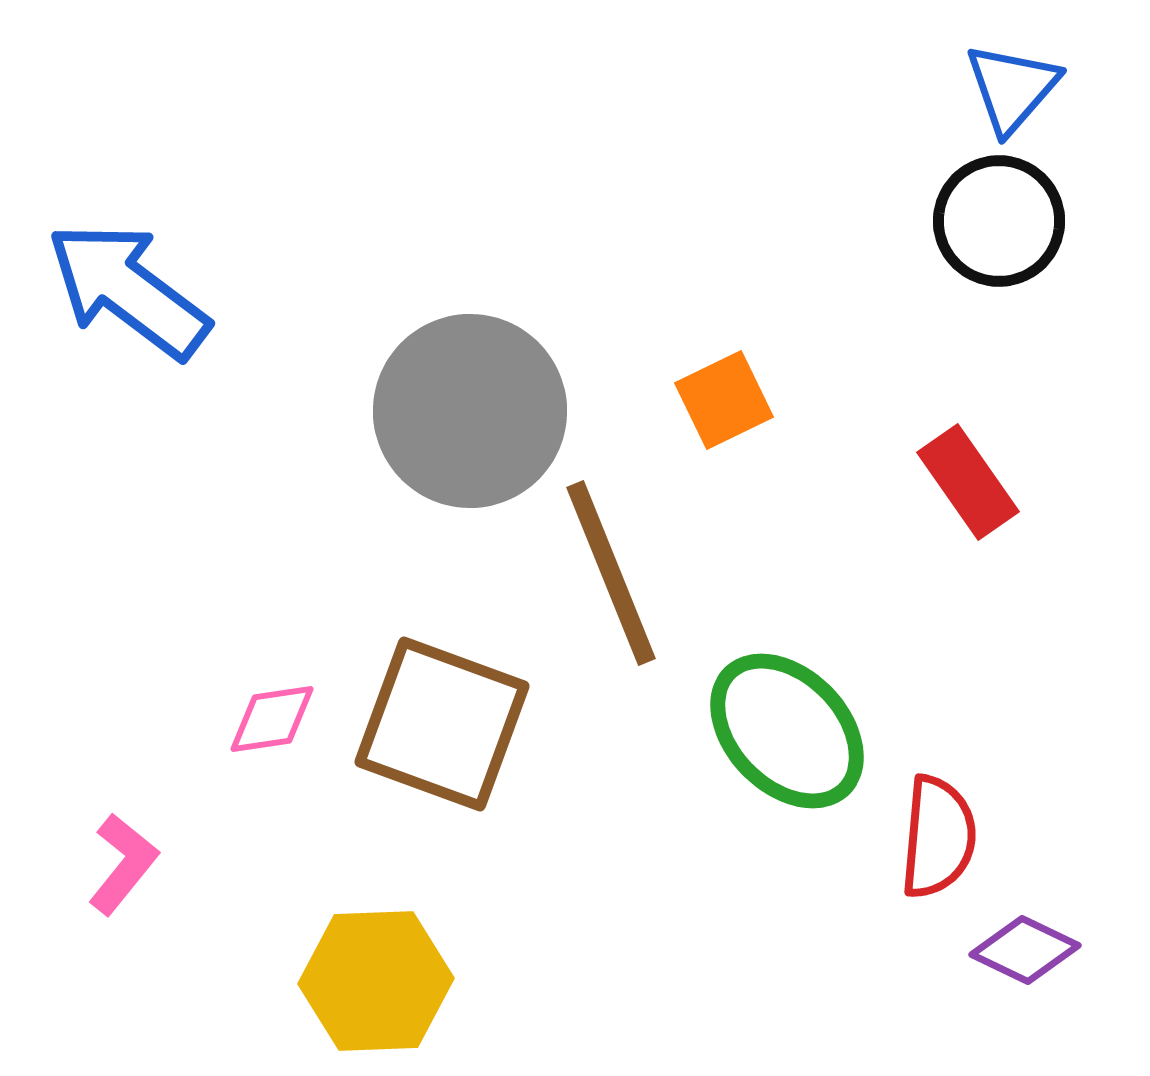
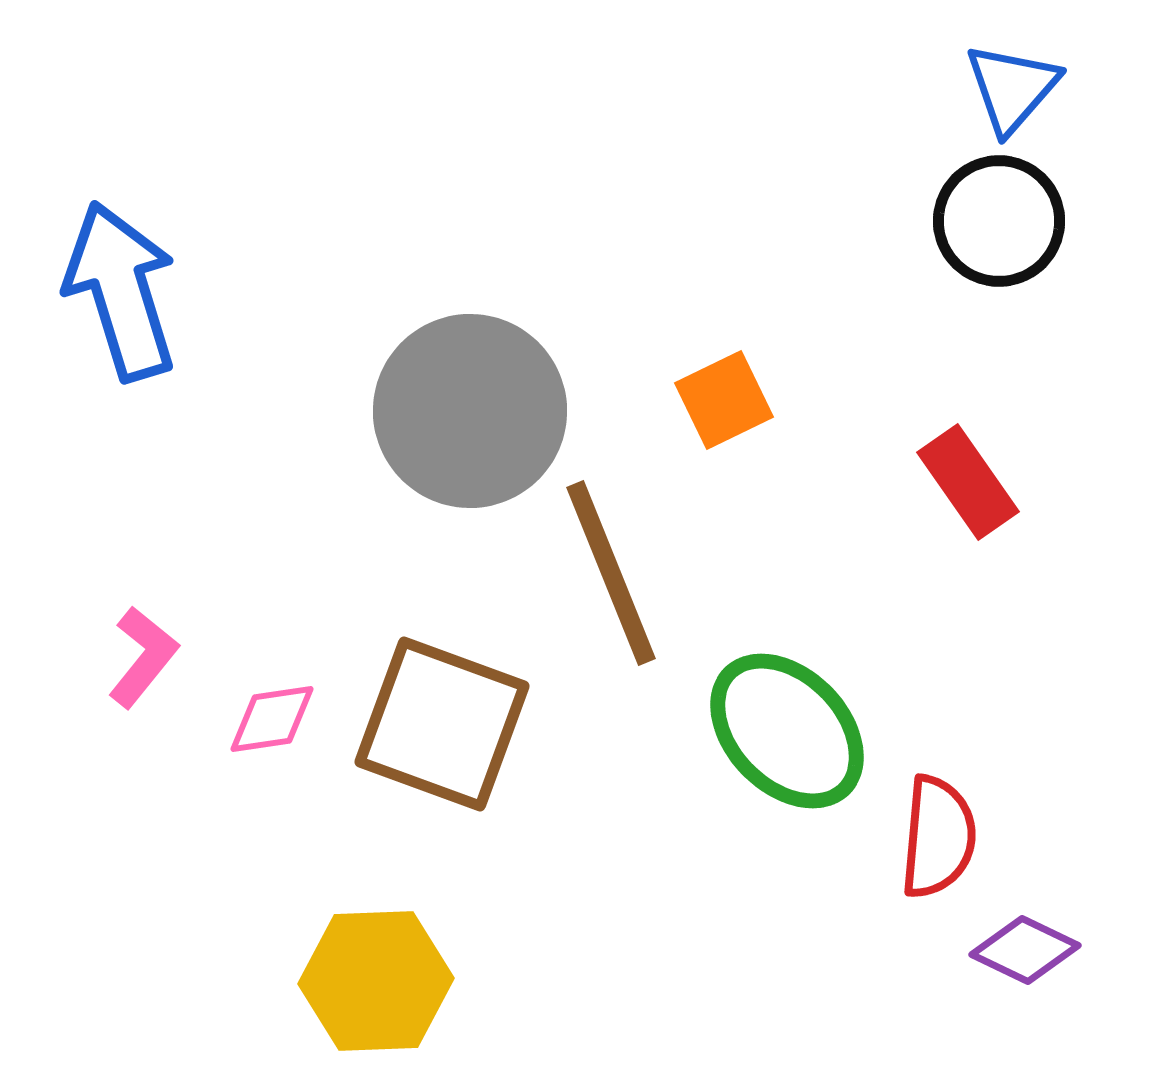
blue arrow: moved 7 px left, 1 px down; rotated 36 degrees clockwise
pink L-shape: moved 20 px right, 207 px up
